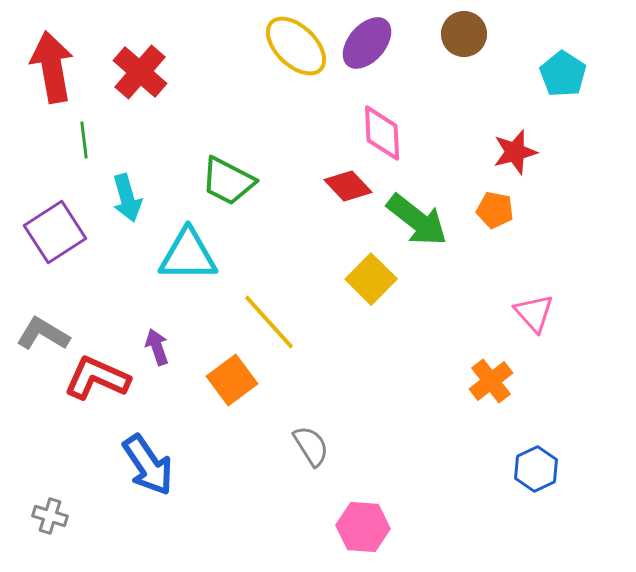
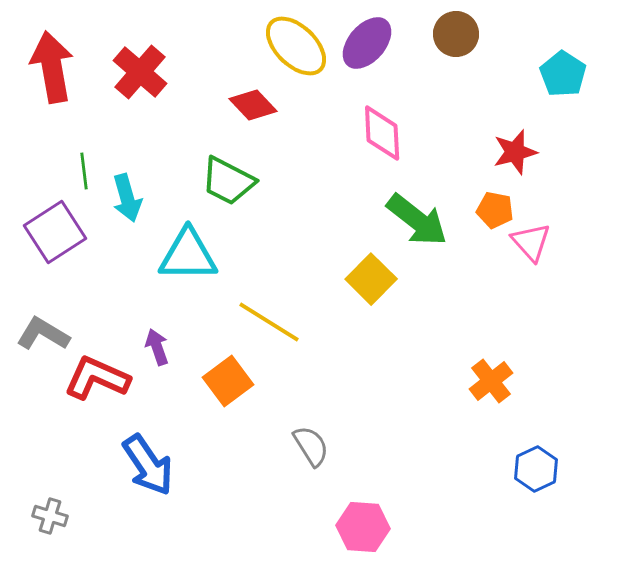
brown circle: moved 8 px left
green line: moved 31 px down
red diamond: moved 95 px left, 81 px up
pink triangle: moved 3 px left, 71 px up
yellow line: rotated 16 degrees counterclockwise
orange square: moved 4 px left, 1 px down
